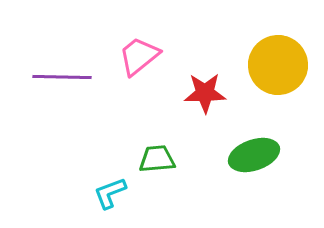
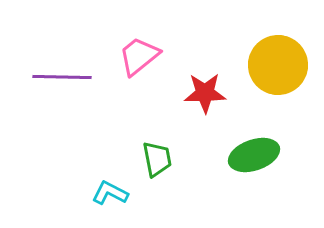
green trapezoid: rotated 84 degrees clockwise
cyan L-shape: rotated 48 degrees clockwise
